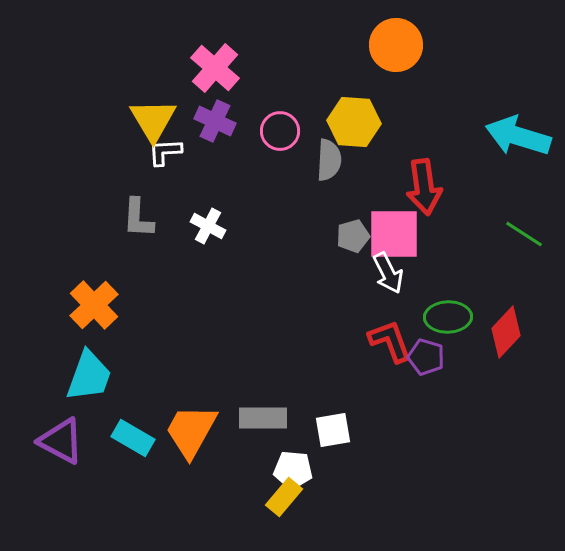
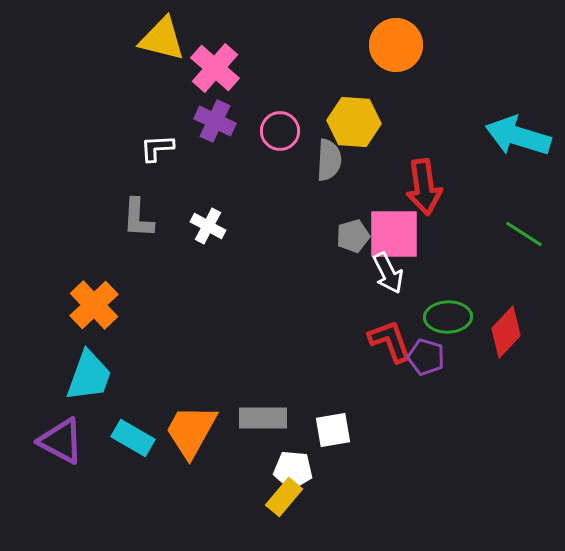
yellow triangle: moved 9 px right, 81 px up; rotated 45 degrees counterclockwise
white L-shape: moved 8 px left, 4 px up
